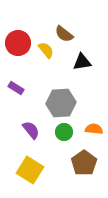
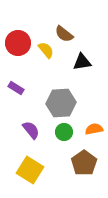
orange semicircle: rotated 18 degrees counterclockwise
